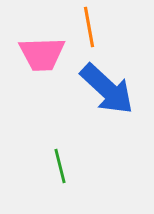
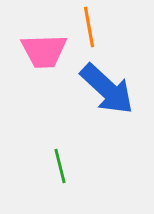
pink trapezoid: moved 2 px right, 3 px up
